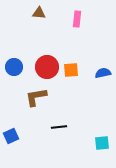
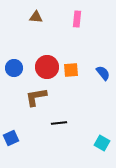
brown triangle: moved 3 px left, 4 px down
blue circle: moved 1 px down
blue semicircle: rotated 63 degrees clockwise
black line: moved 4 px up
blue square: moved 2 px down
cyan square: rotated 35 degrees clockwise
